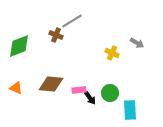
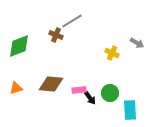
orange triangle: rotated 40 degrees counterclockwise
